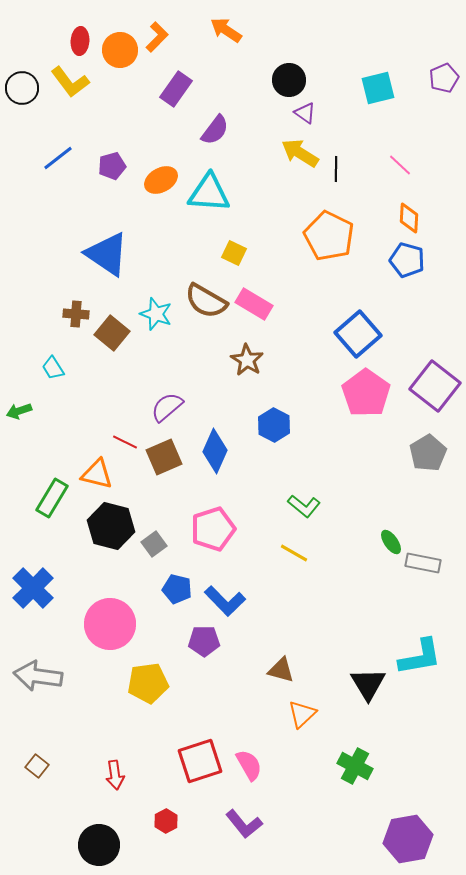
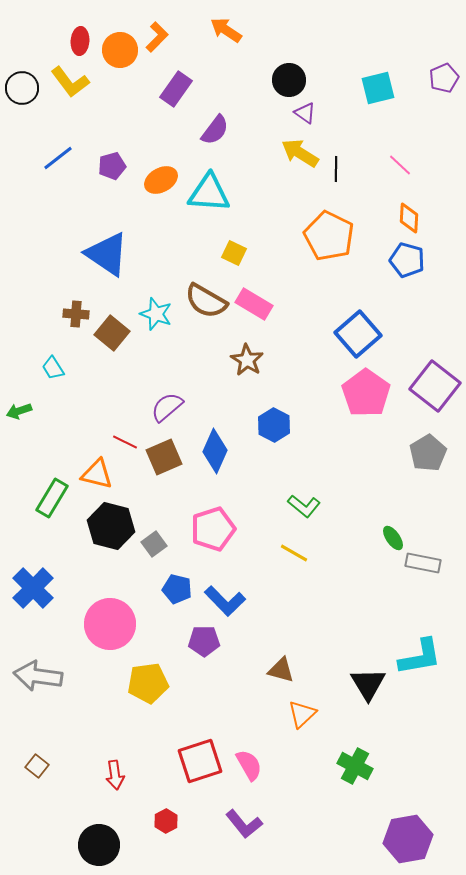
green ellipse at (391, 542): moved 2 px right, 4 px up
